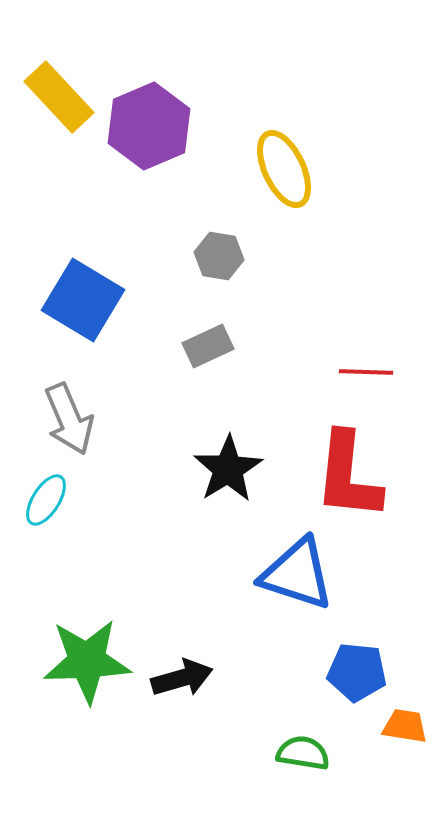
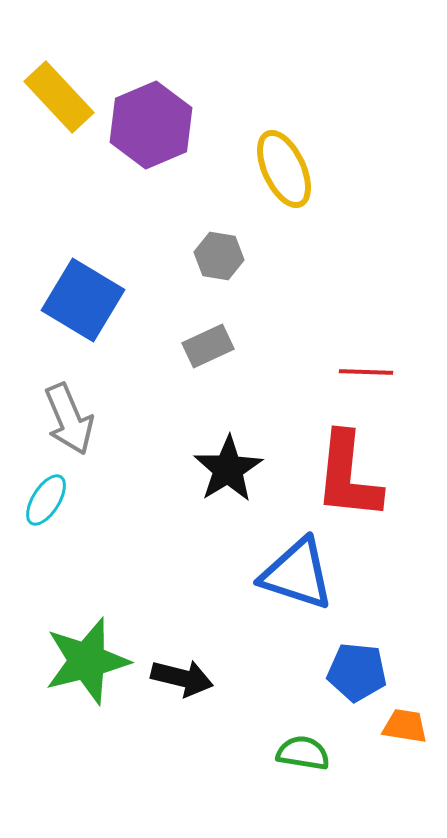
purple hexagon: moved 2 px right, 1 px up
green star: rotated 12 degrees counterclockwise
black arrow: rotated 30 degrees clockwise
